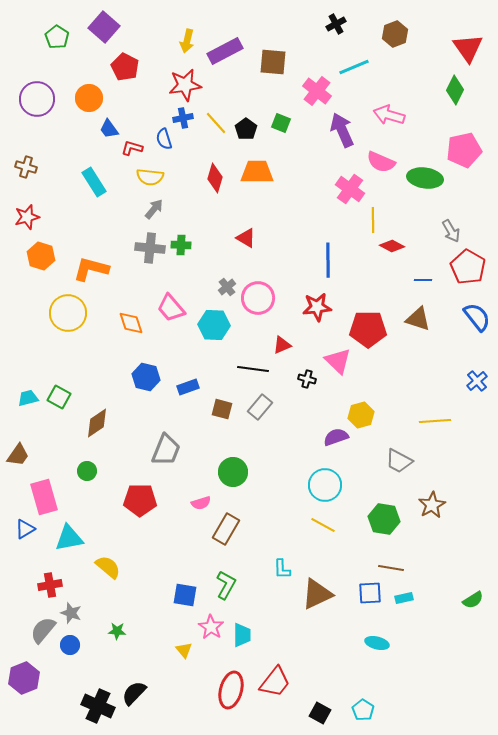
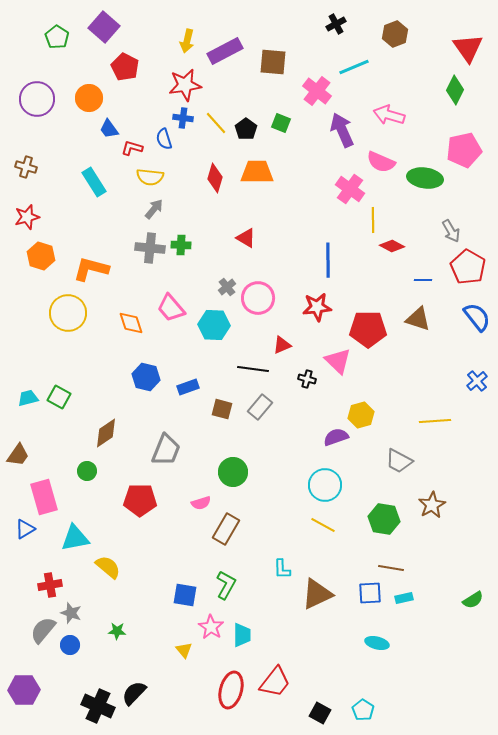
blue cross at (183, 118): rotated 18 degrees clockwise
brown diamond at (97, 423): moved 9 px right, 10 px down
cyan triangle at (69, 538): moved 6 px right
purple hexagon at (24, 678): moved 12 px down; rotated 20 degrees clockwise
